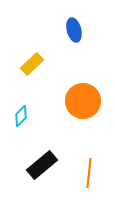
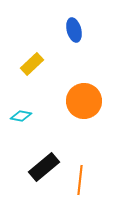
orange circle: moved 1 px right
cyan diamond: rotated 55 degrees clockwise
black rectangle: moved 2 px right, 2 px down
orange line: moved 9 px left, 7 px down
